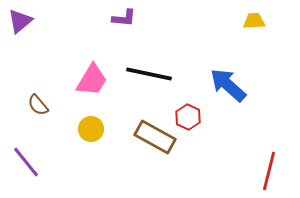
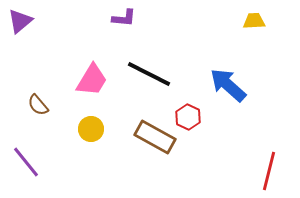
black line: rotated 15 degrees clockwise
